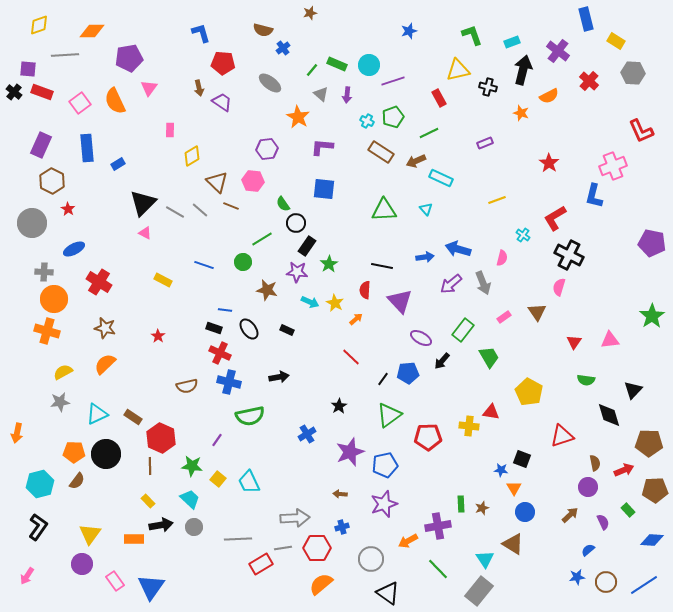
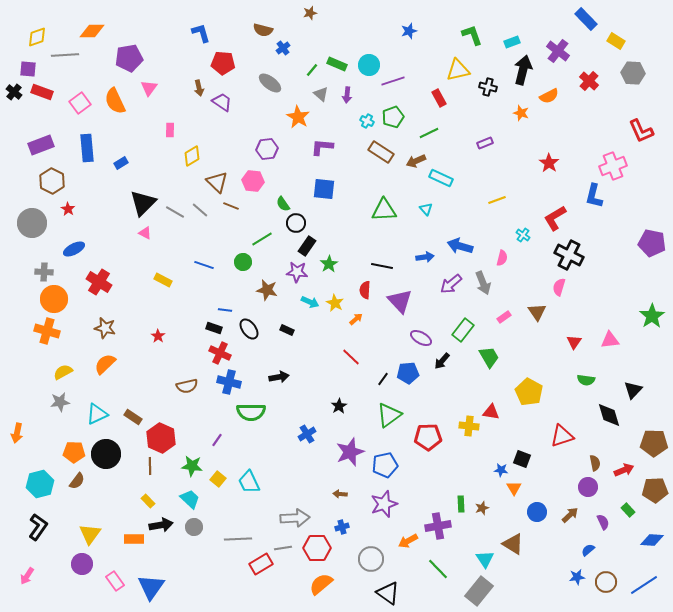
blue rectangle at (586, 19): rotated 30 degrees counterclockwise
yellow diamond at (39, 25): moved 2 px left, 12 px down
purple rectangle at (41, 145): rotated 45 degrees clockwise
blue rectangle at (118, 164): moved 3 px right, 1 px up
blue arrow at (458, 249): moved 2 px right, 3 px up
green semicircle at (250, 416): moved 1 px right, 4 px up; rotated 12 degrees clockwise
brown pentagon at (649, 443): moved 5 px right
blue circle at (525, 512): moved 12 px right
